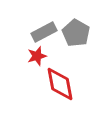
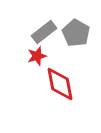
gray rectangle: rotated 10 degrees counterclockwise
